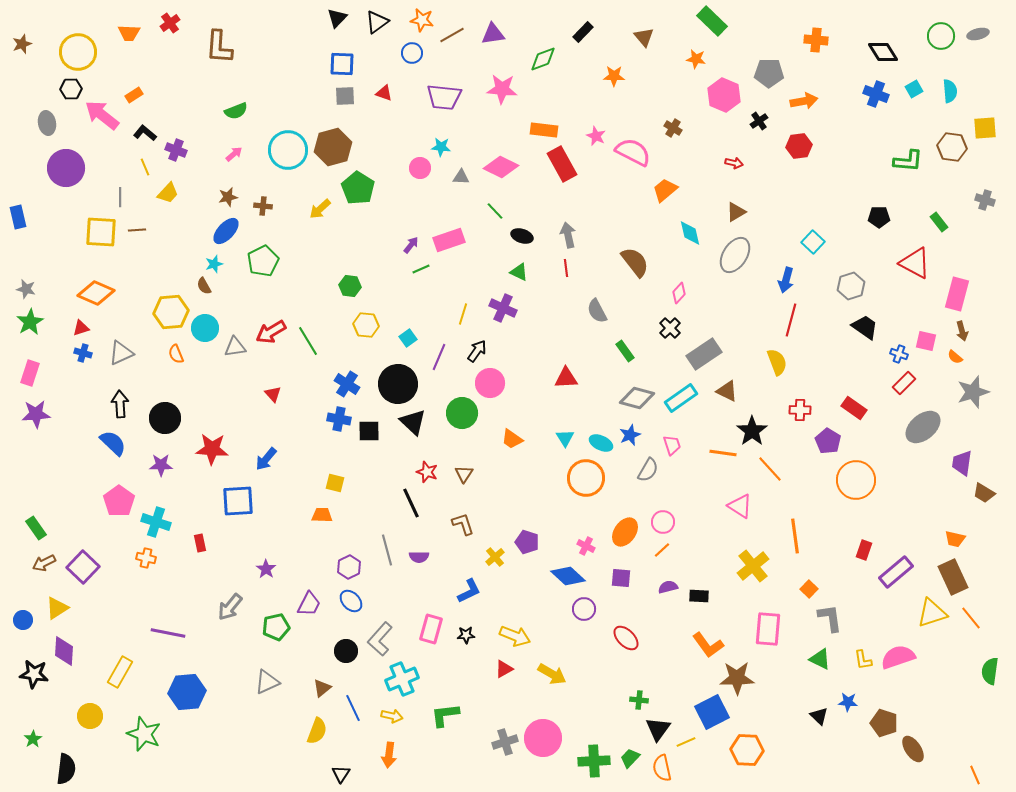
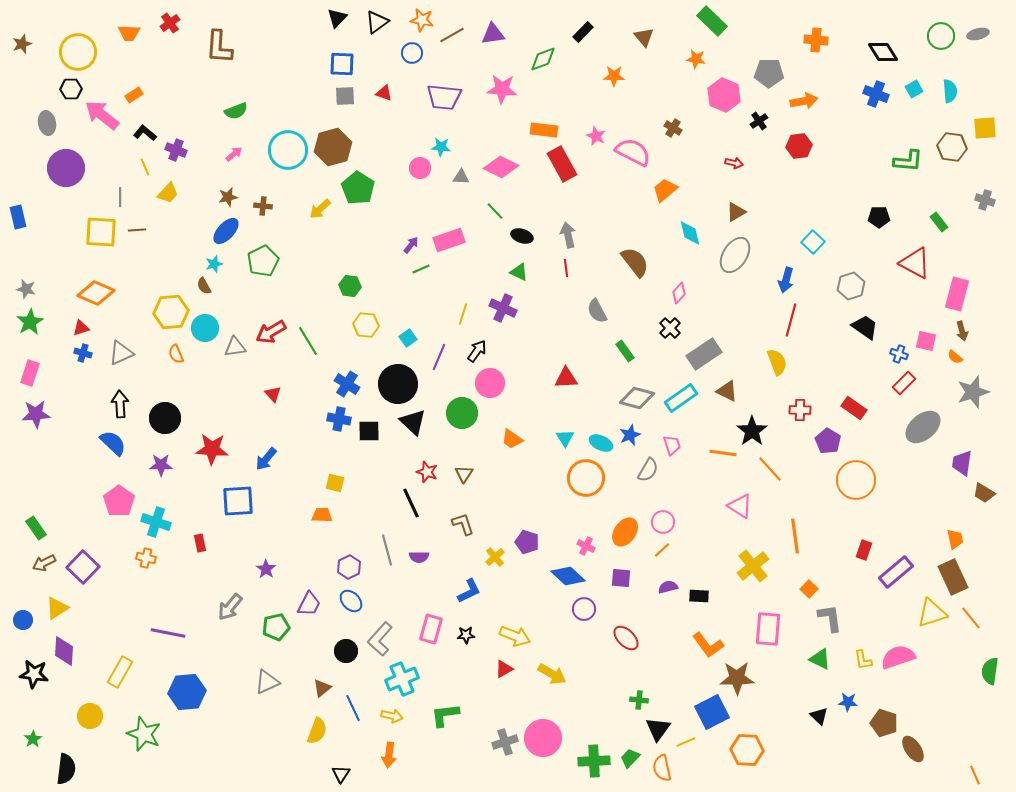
orange trapezoid at (955, 539): rotated 115 degrees counterclockwise
